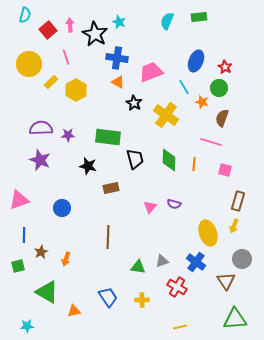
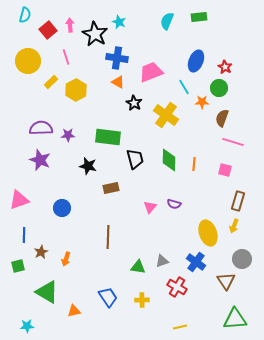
yellow circle at (29, 64): moved 1 px left, 3 px up
orange star at (202, 102): rotated 16 degrees counterclockwise
pink line at (211, 142): moved 22 px right
